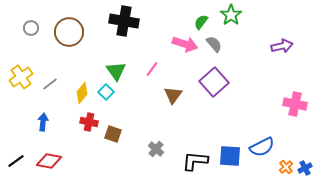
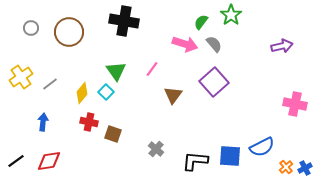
red diamond: rotated 20 degrees counterclockwise
